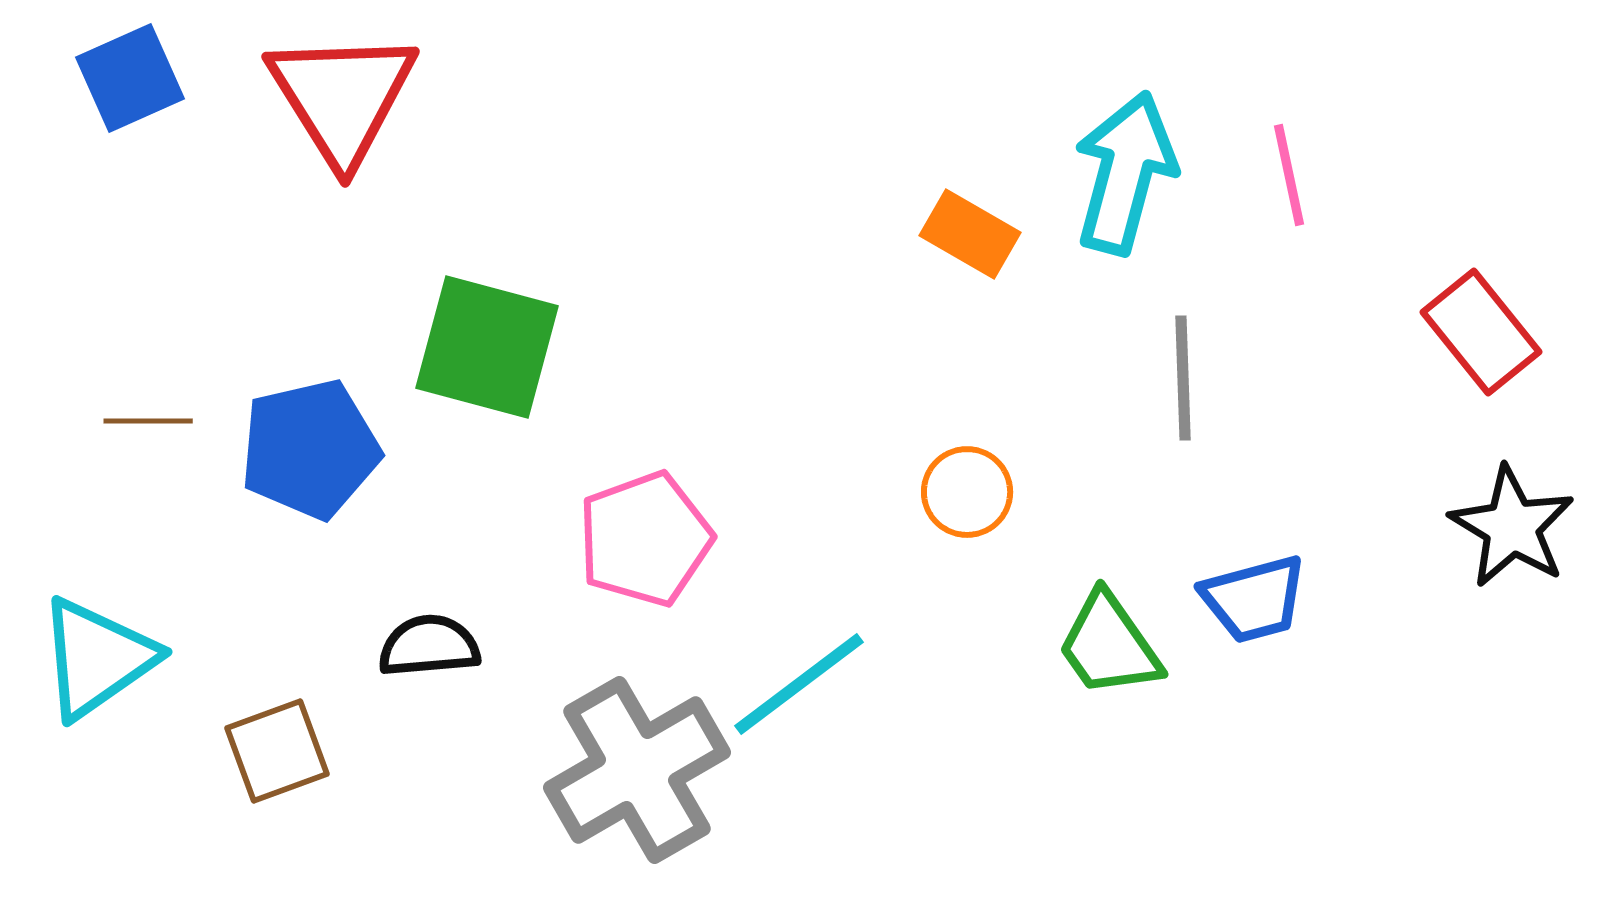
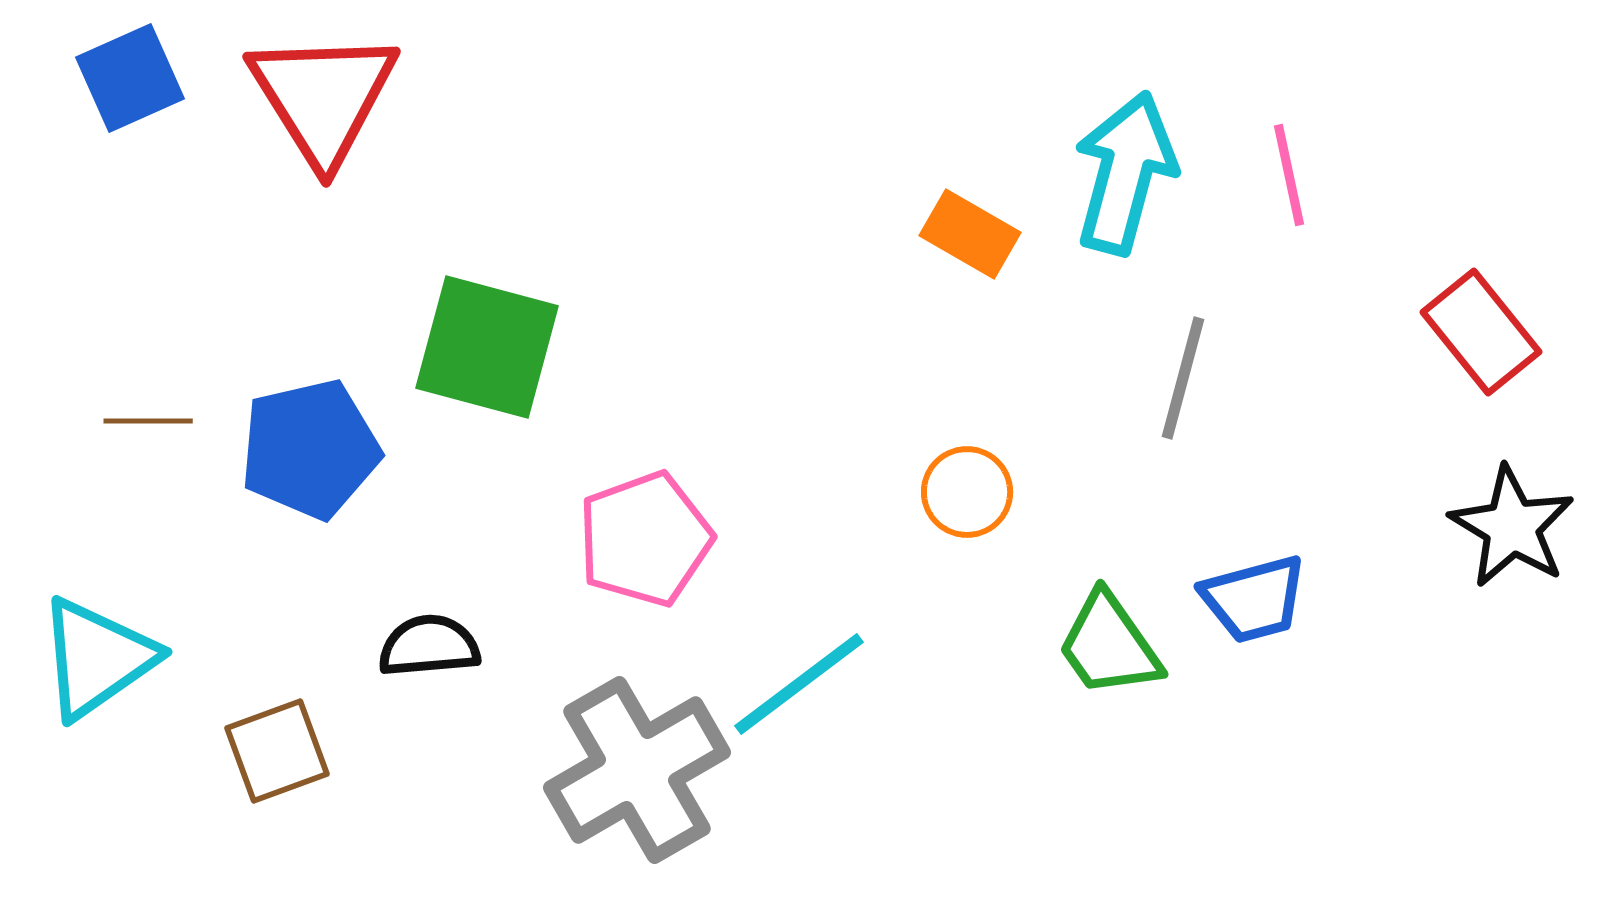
red triangle: moved 19 px left
gray line: rotated 17 degrees clockwise
